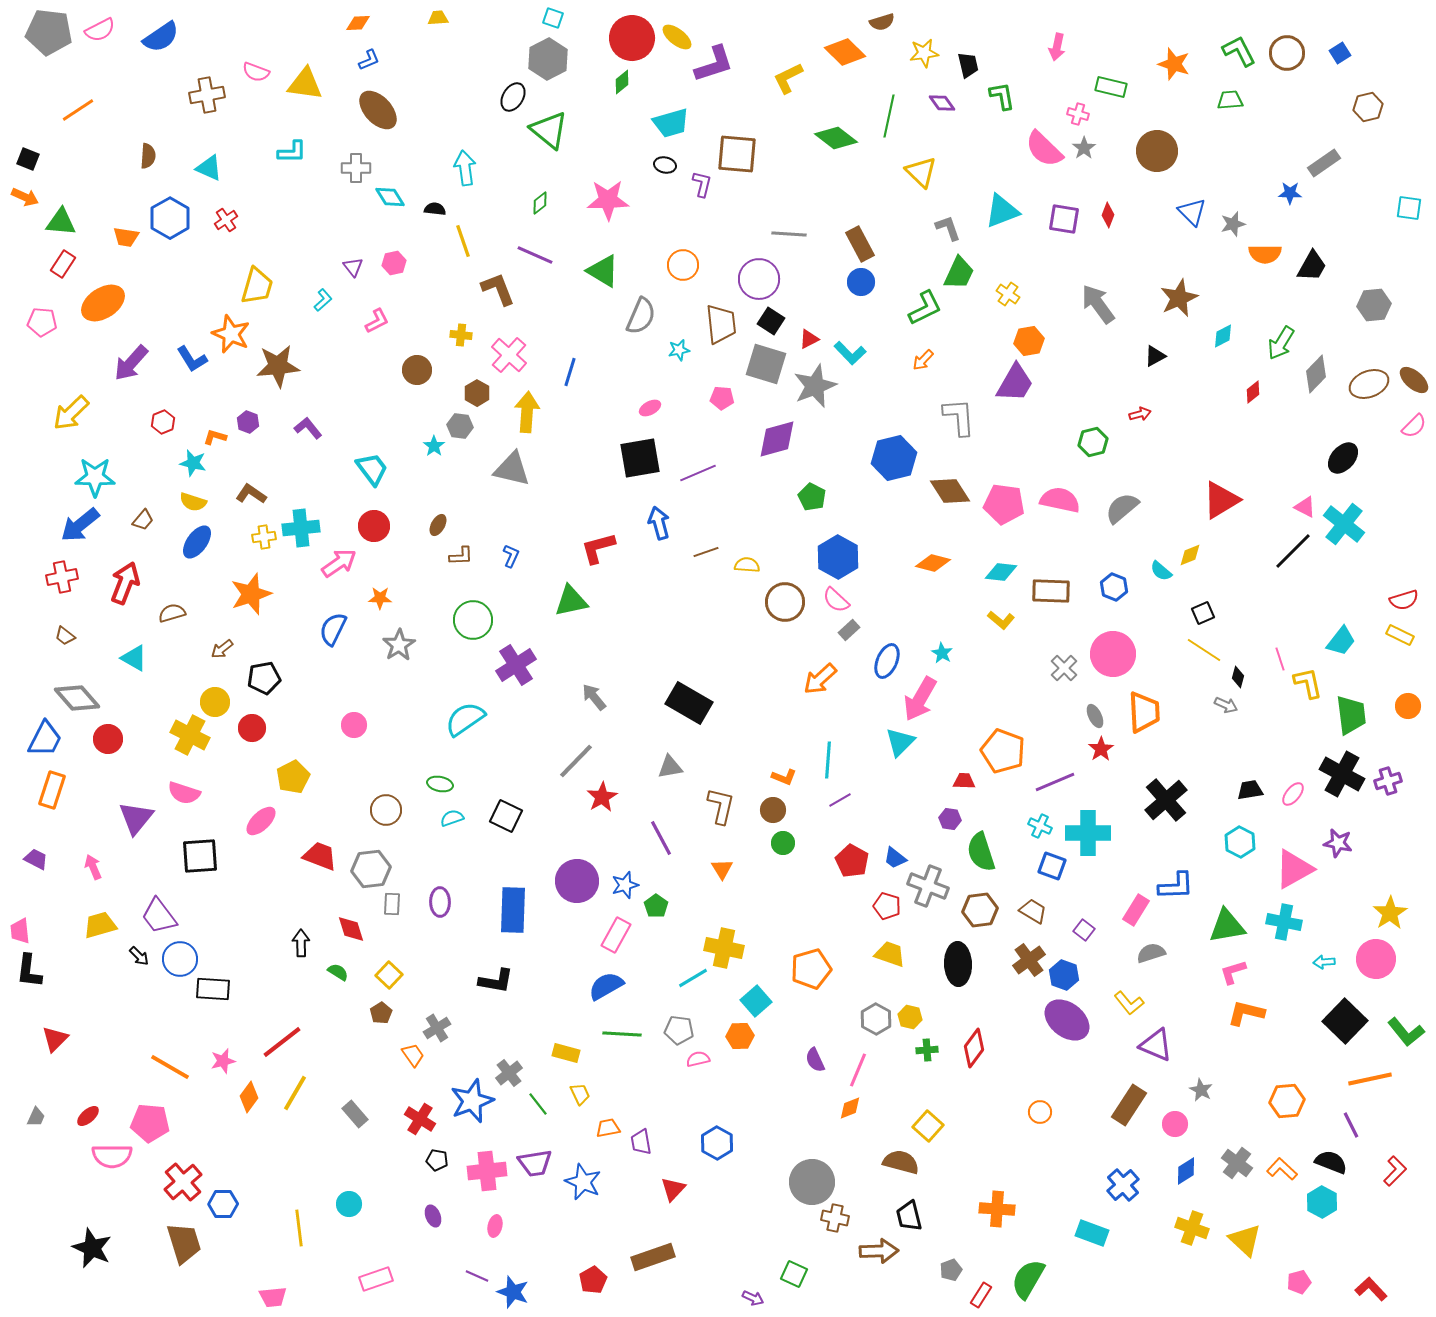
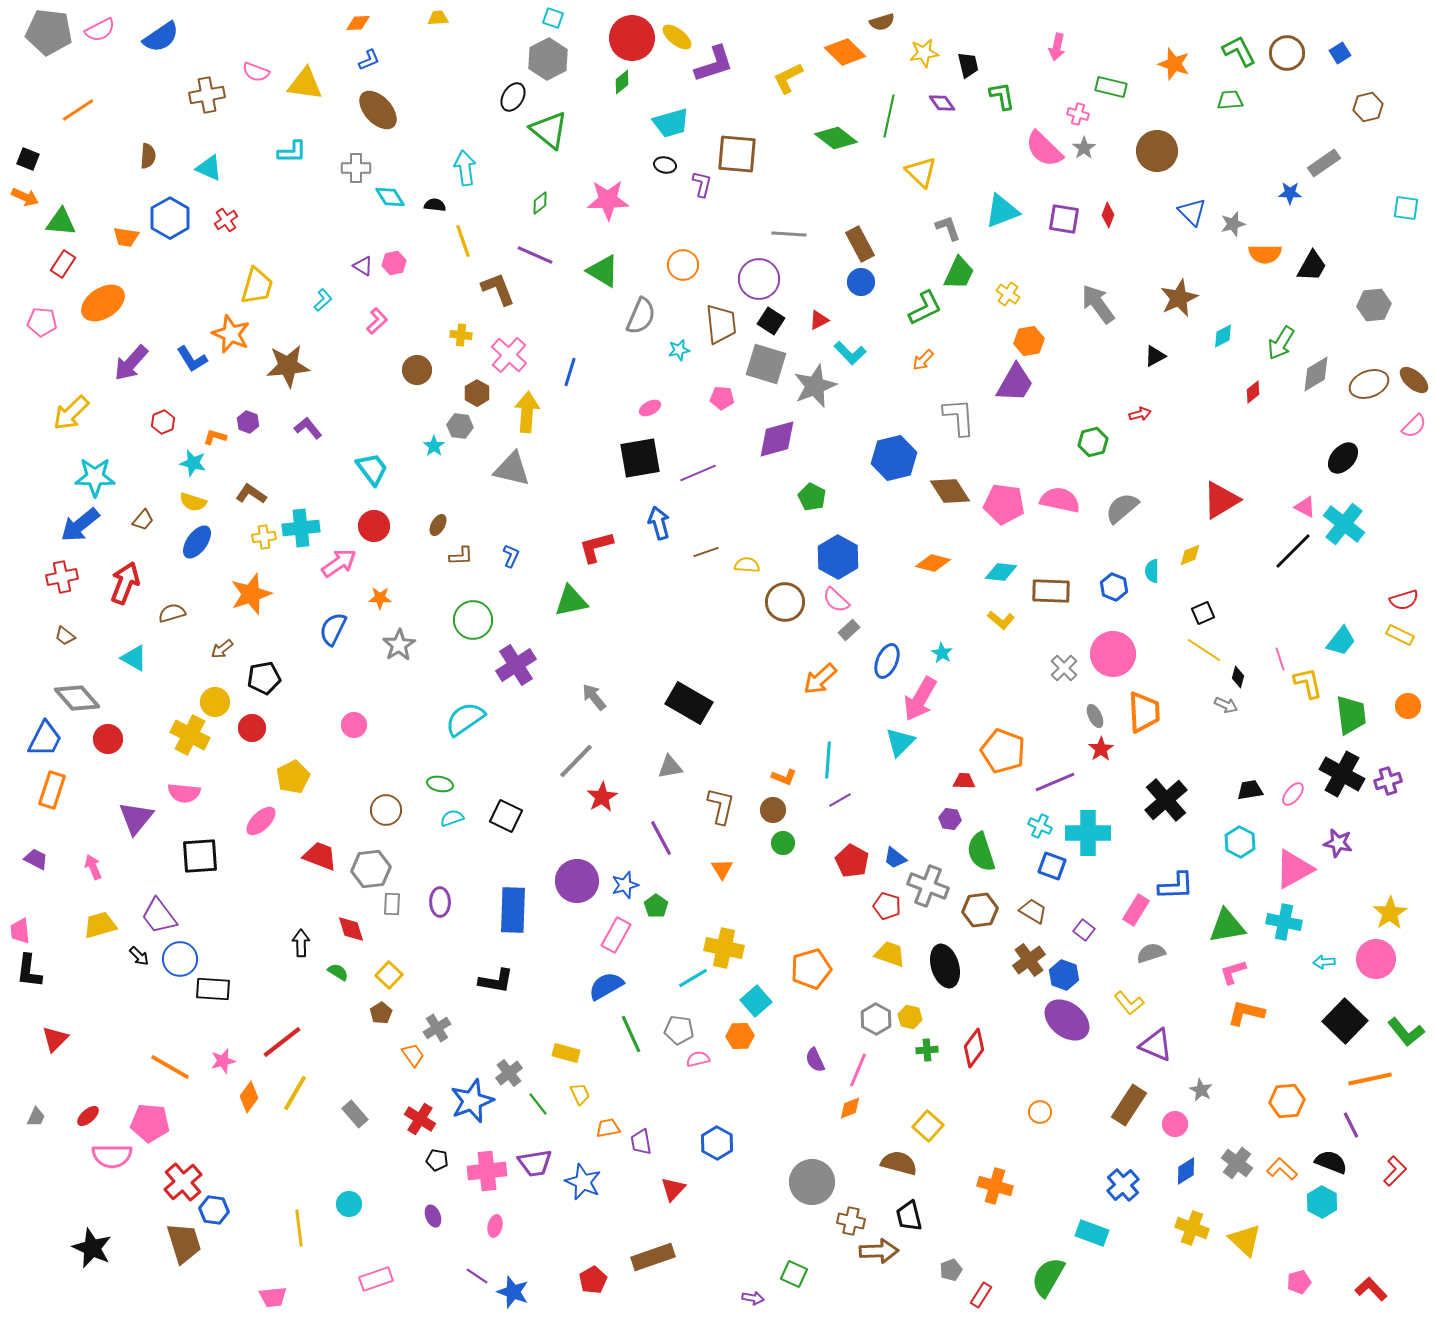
cyan square at (1409, 208): moved 3 px left
black semicircle at (435, 209): moved 4 px up
purple triangle at (353, 267): moved 10 px right, 1 px up; rotated 20 degrees counterclockwise
pink L-shape at (377, 321): rotated 16 degrees counterclockwise
red triangle at (809, 339): moved 10 px right, 19 px up
brown star at (278, 366): moved 10 px right
gray diamond at (1316, 374): rotated 15 degrees clockwise
red L-shape at (598, 548): moved 2 px left, 1 px up
cyan semicircle at (1161, 571): moved 9 px left; rotated 50 degrees clockwise
pink semicircle at (184, 793): rotated 12 degrees counterclockwise
black ellipse at (958, 964): moved 13 px left, 2 px down; rotated 15 degrees counterclockwise
green line at (622, 1034): moved 9 px right; rotated 63 degrees clockwise
brown semicircle at (901, 1162): moved 2 px left, 1 px down
blue hexagon at (223, 1204): moved 9 px left, 6 px down; rotated 8 degrees clockwise
orange cross at (997, 1209): moved 2 px left, 23 px up; rotated 12 degrees clockwise
brown cross at (835, 1218): moved 16 px right, 3 px down
purple line at (477, 1276): rotated 10 degrees clockwise
green semicircle at (1028, 1279): moved 20 px right, 2 px up
purple arrow at (753, 1298): rotated 15 degrees counterclockwise
